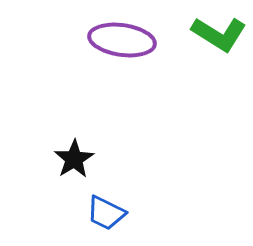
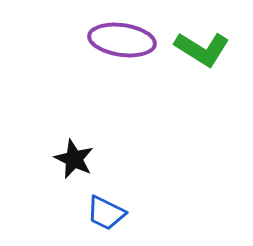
green L-shape: moved 17 px left, 15 px down
black star: rotated 15 degrees counterclockwise
